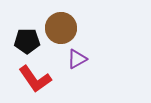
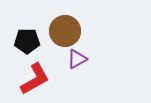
brown circle: moved 4 px right, 3 px down
red L-shape: rotated 84 degrees counterclockwise
